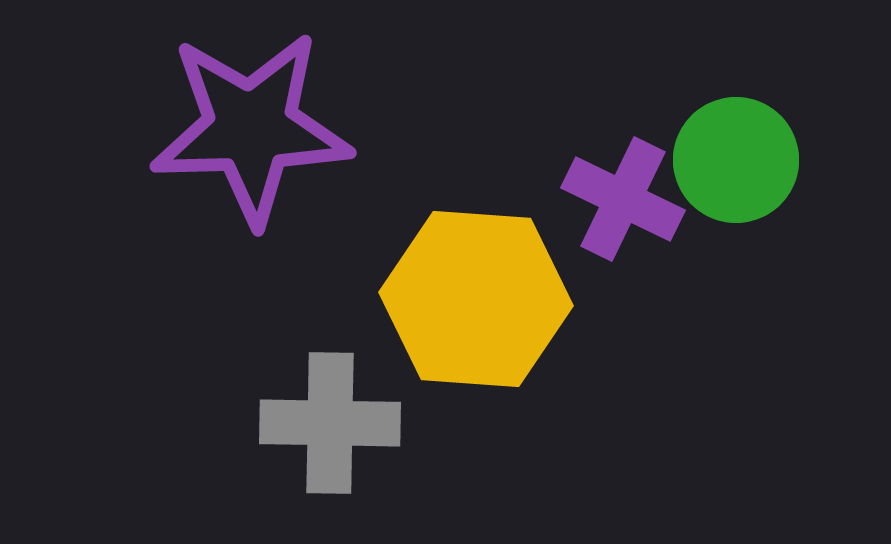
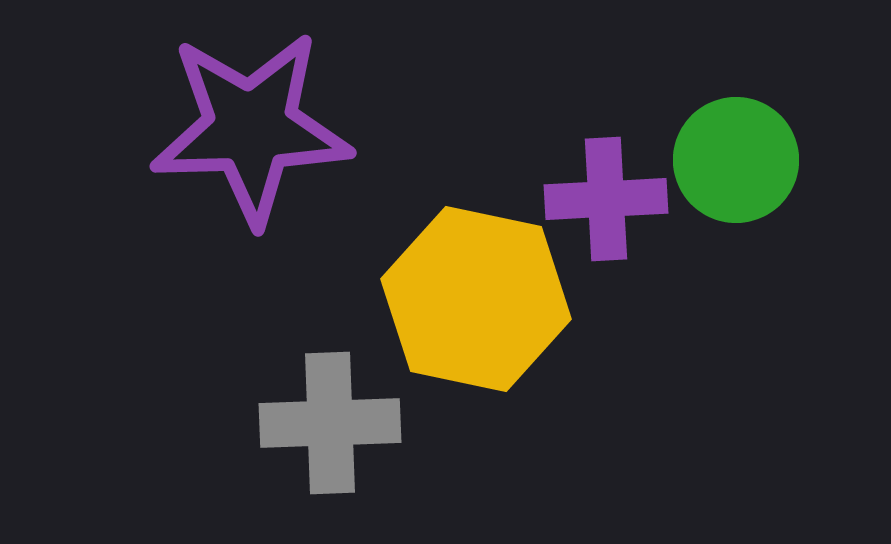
purple cross: moved 17 px left; rotated 29 degrees counterclockwise
yellow hexagon: rotated 8 degrees clockwise
gray cross: rotated 3 degrees counterclockwise
